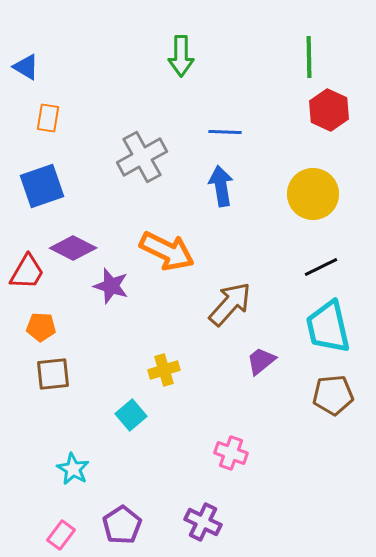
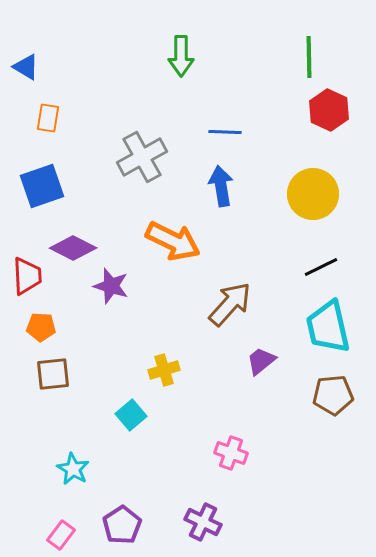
orange arrow: moved 6 px right, 10 px up
red trapezoid: moved 4 px down; rotated 33 degrees counterclockwise
